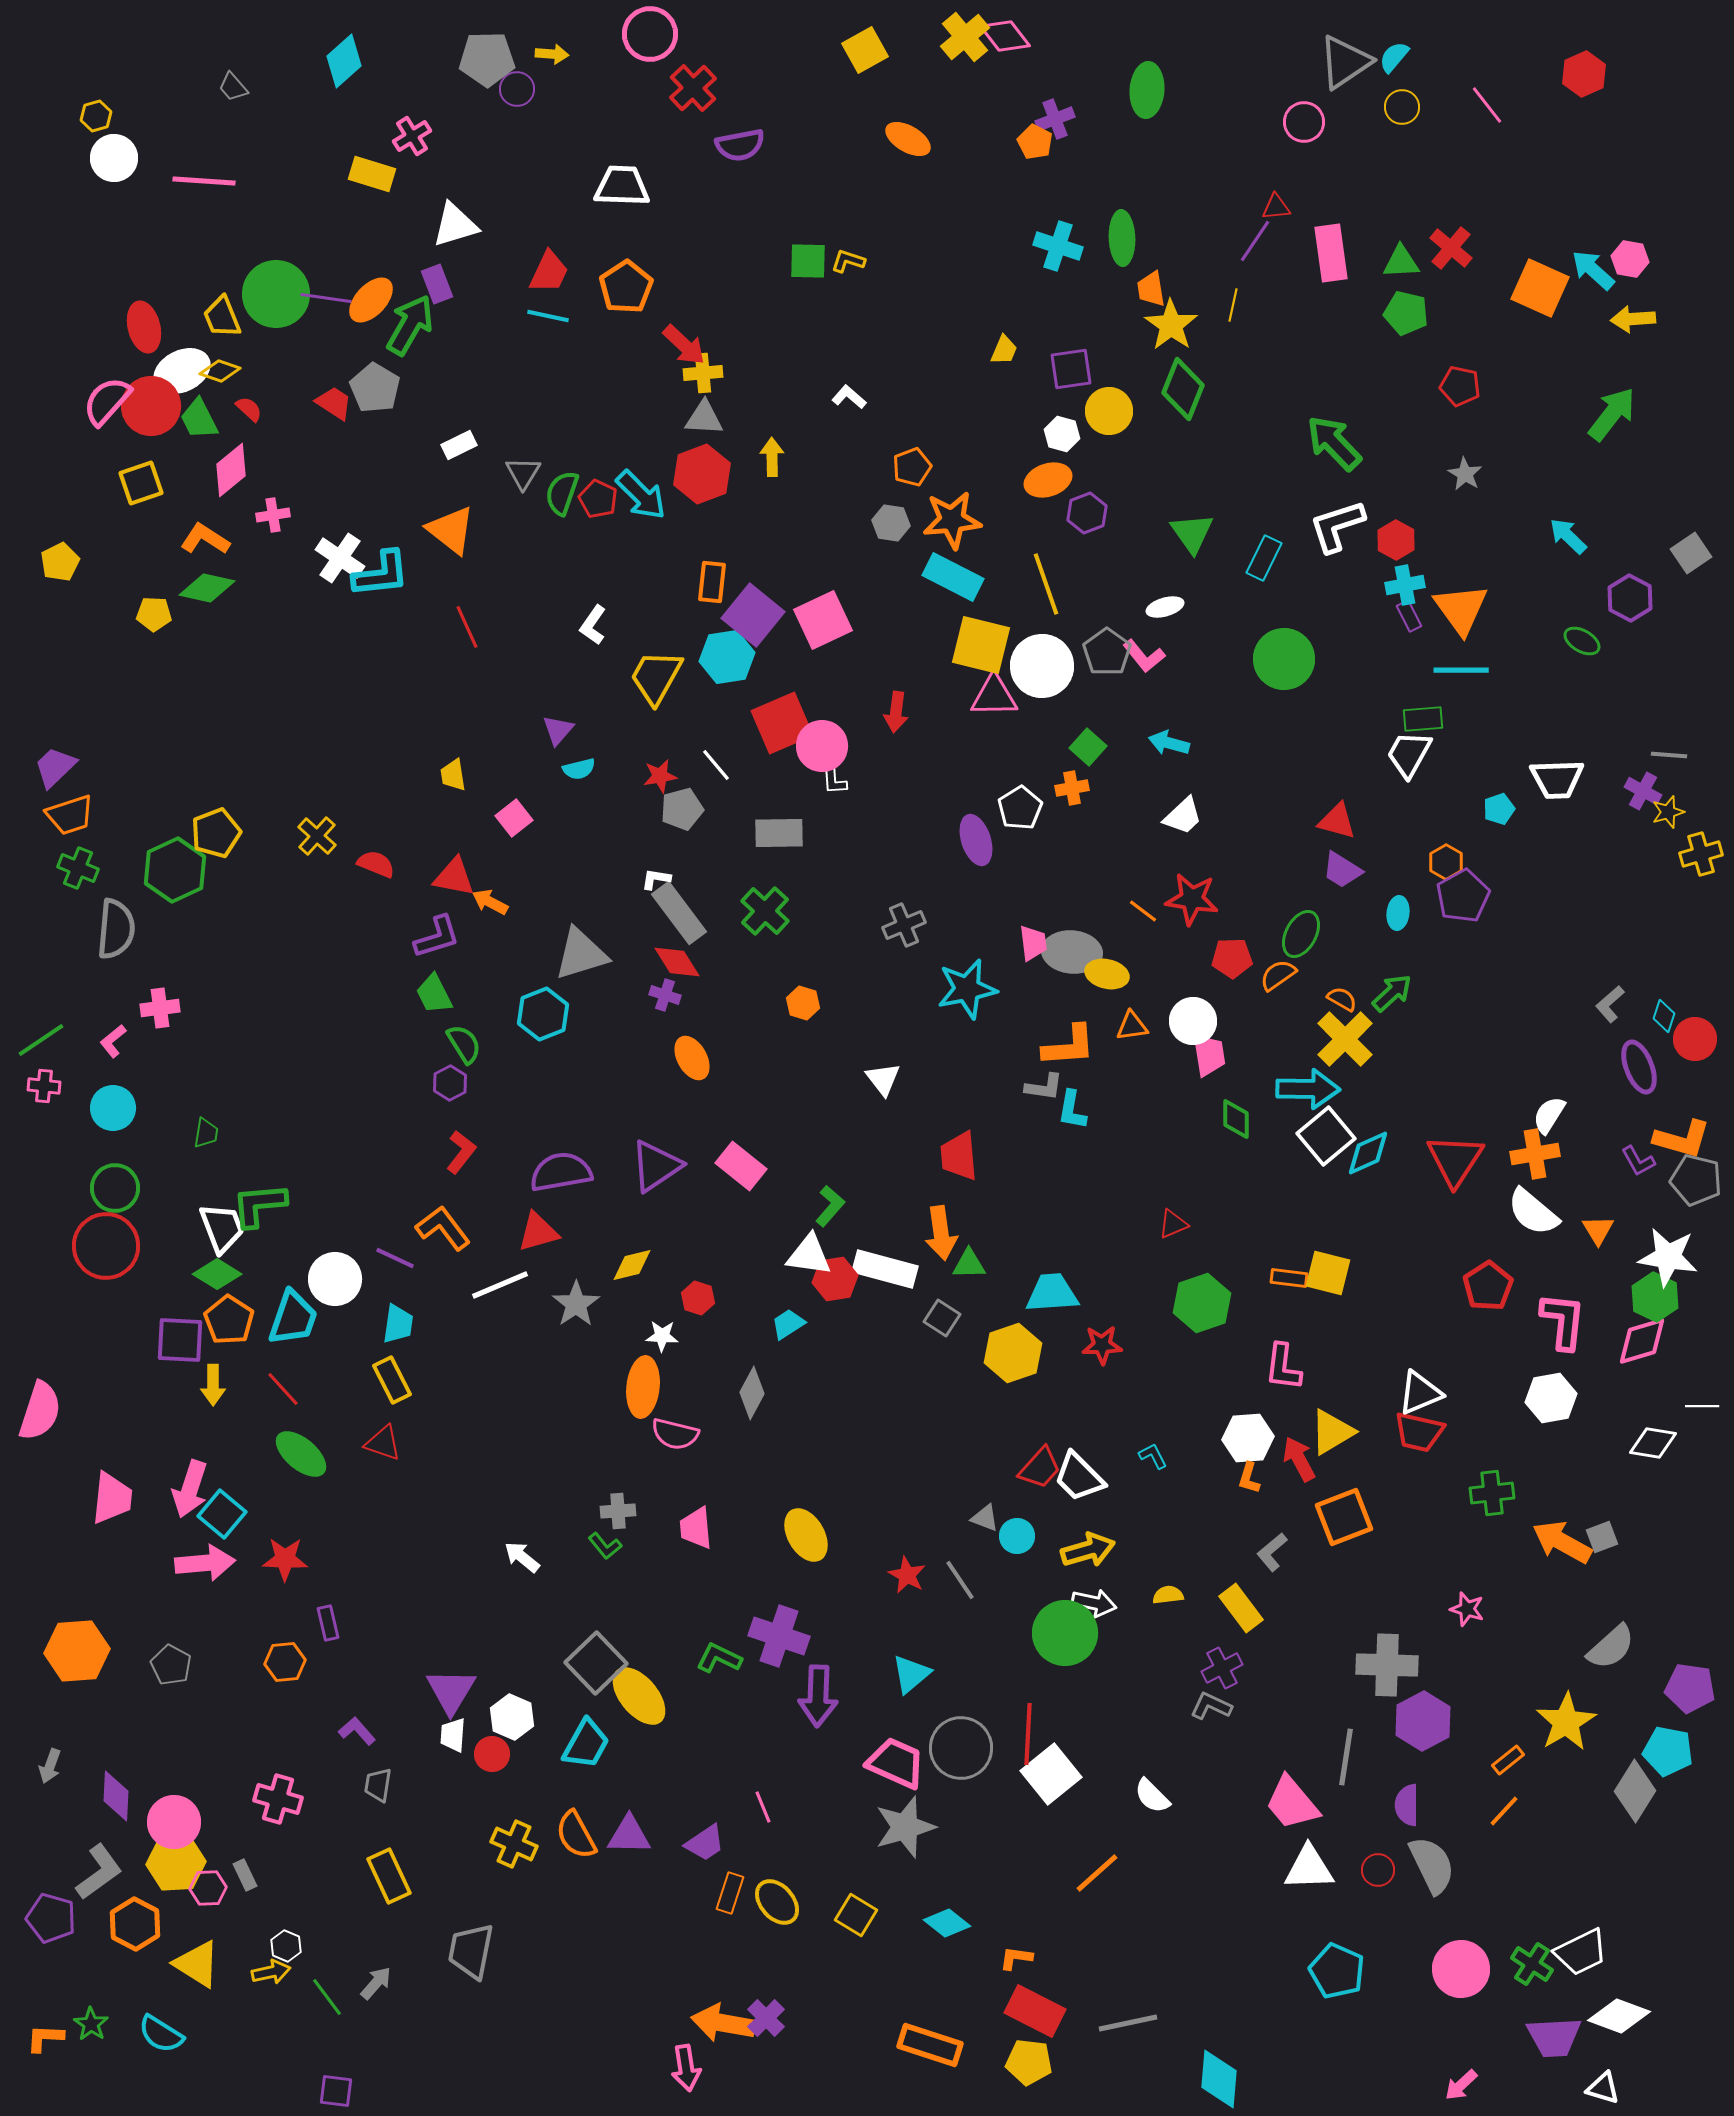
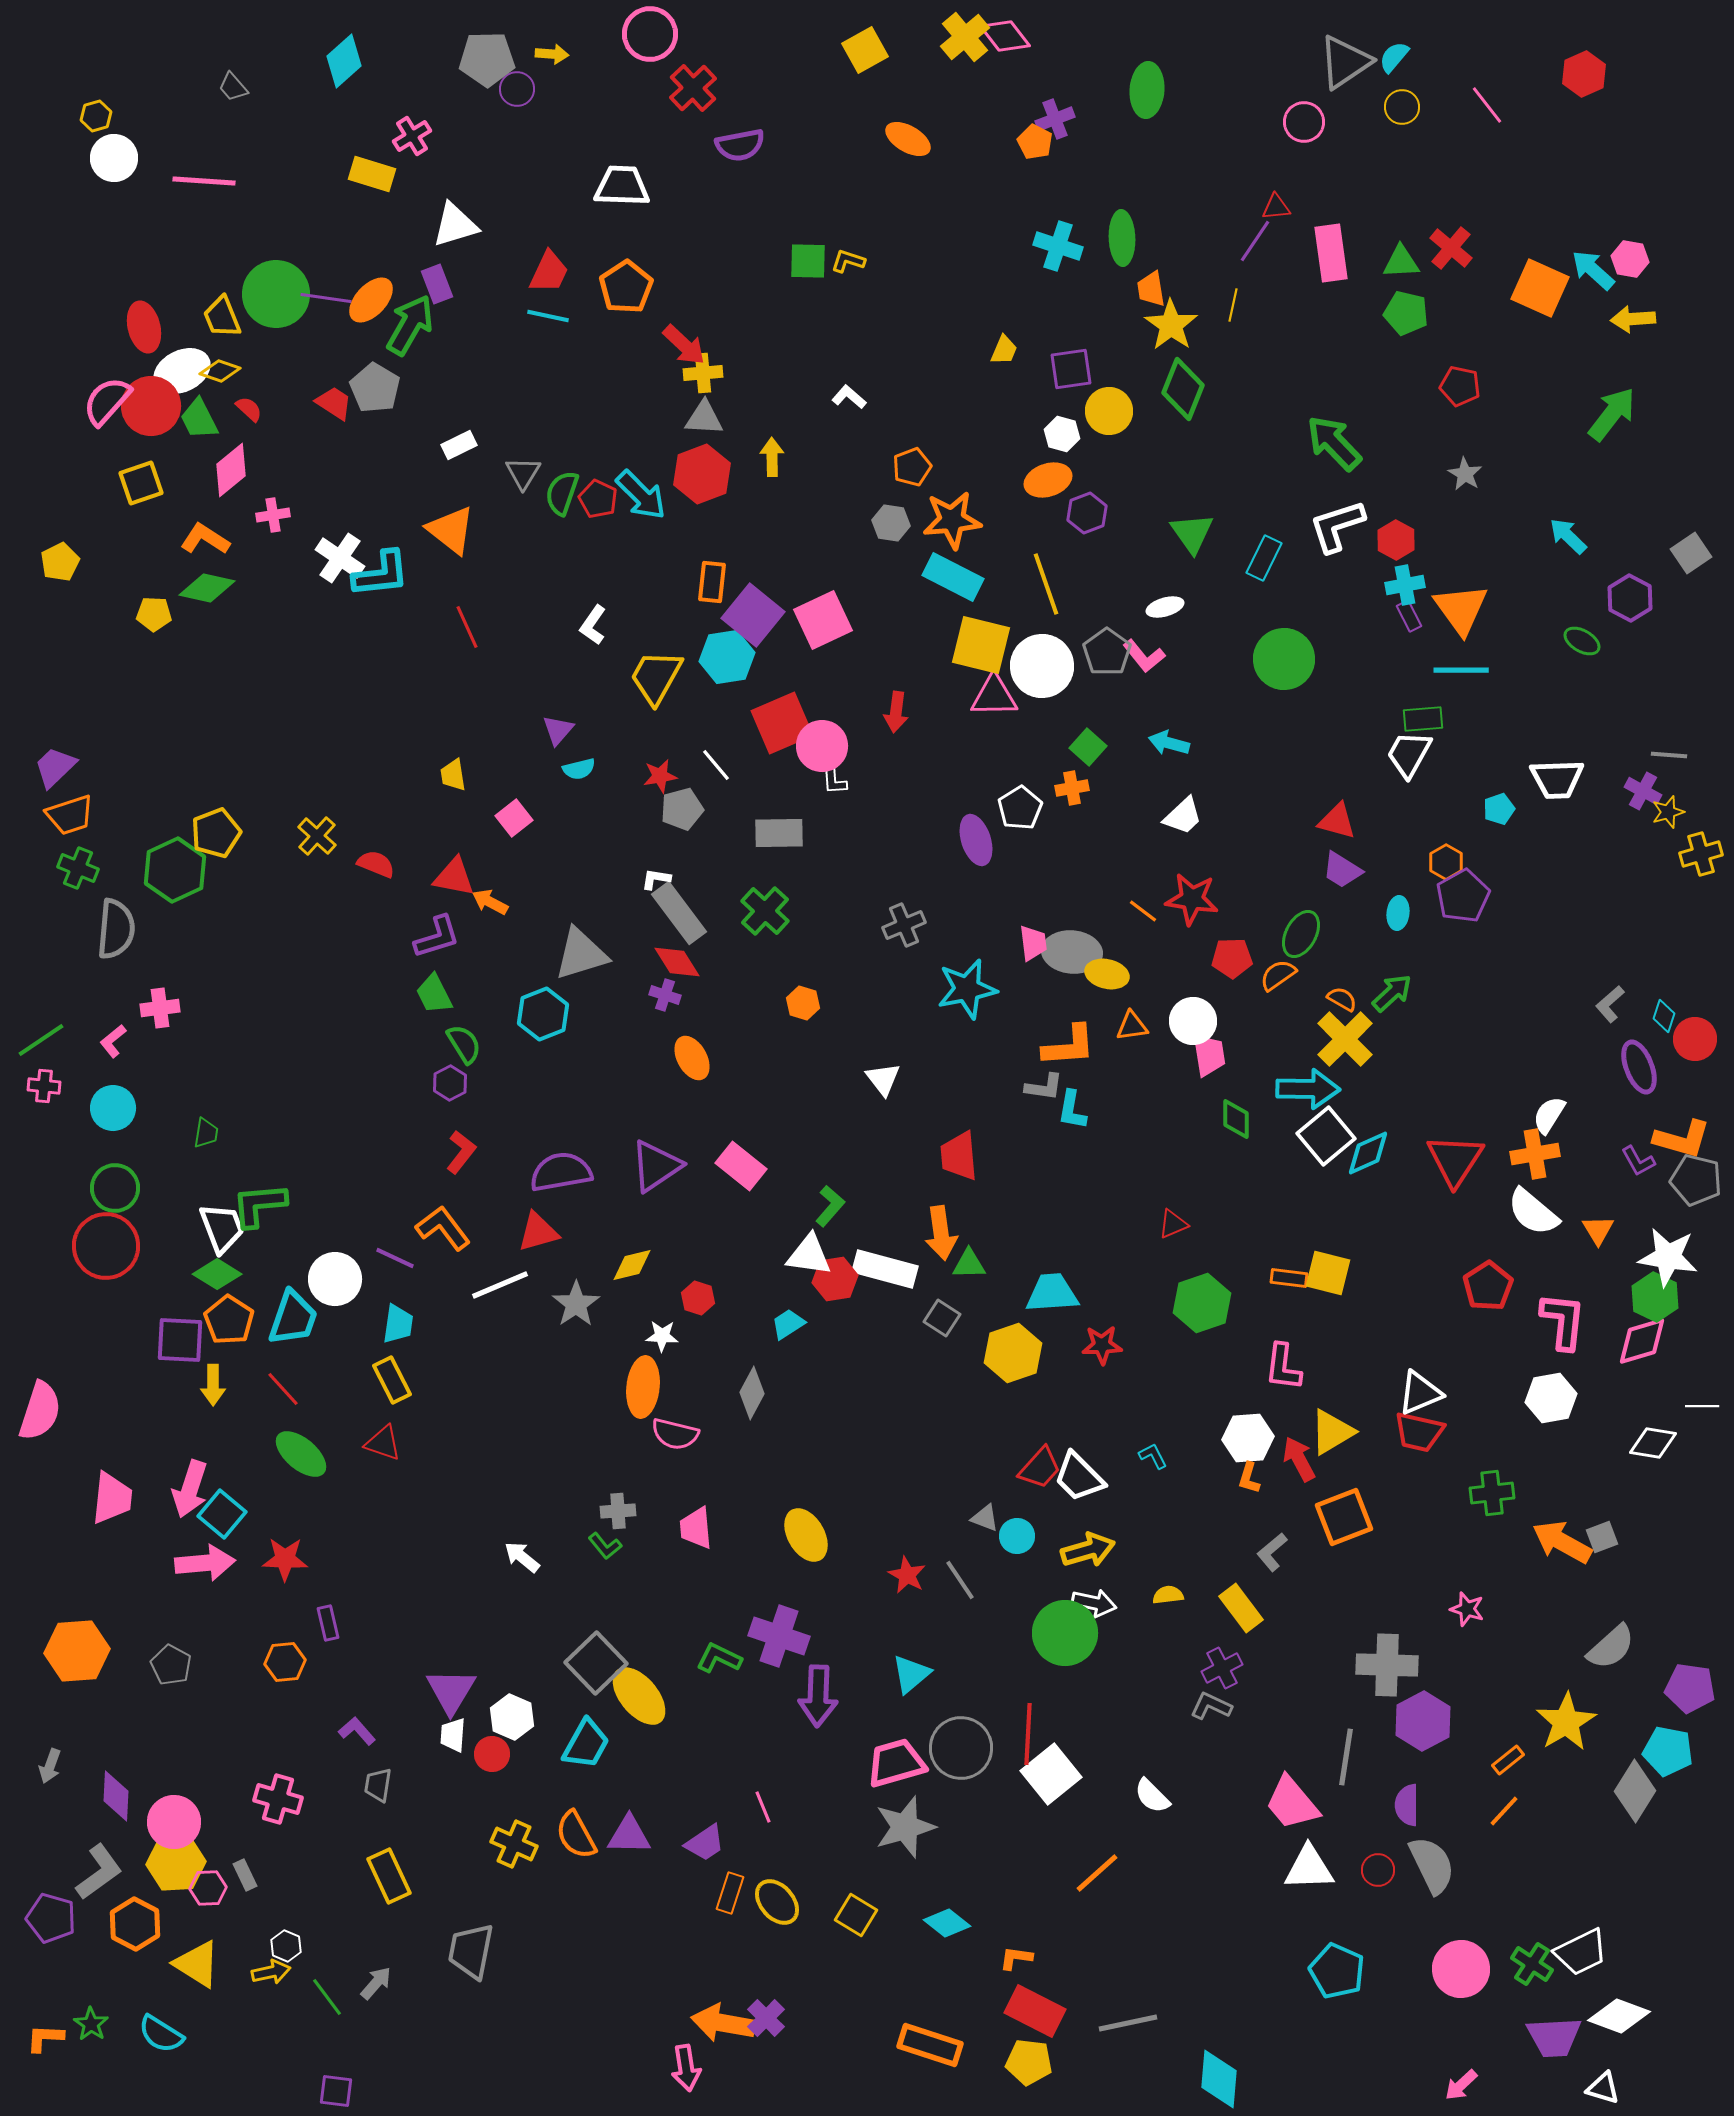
pink trapezoid at (896, 1763): rotated 40 degrees counterclockwise
